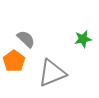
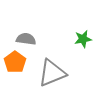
gray semicircle: rotated 36 degrees counterclockwise
orange pentagon: moved 1 px right, 1 px down
